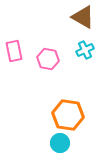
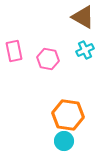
cyan circle: moved 4 px right, 2 px up
